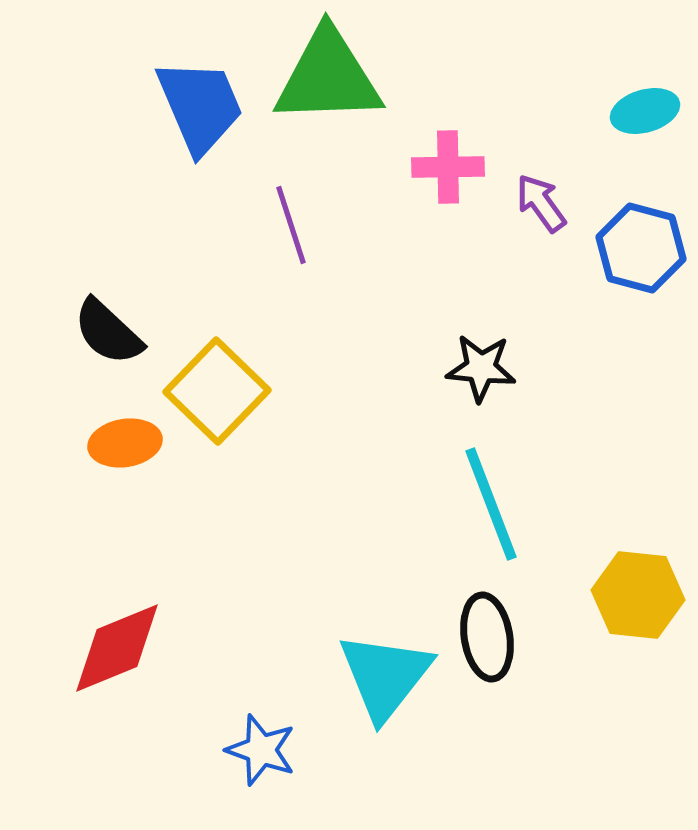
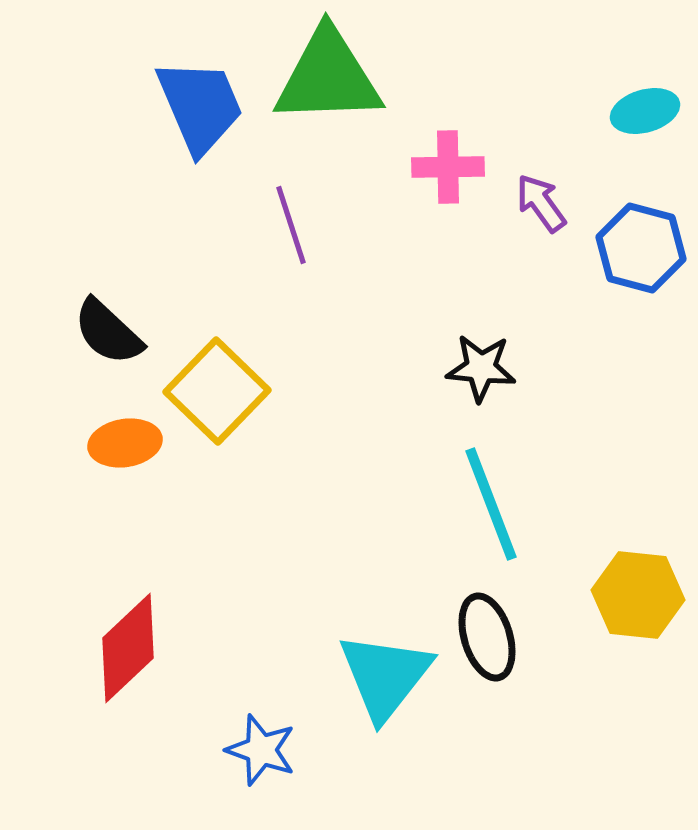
black ellipse: rotated 8 degrees counterclockwise
red diamond: moved 11 px right; rotated 21 degrees counterclockwise
